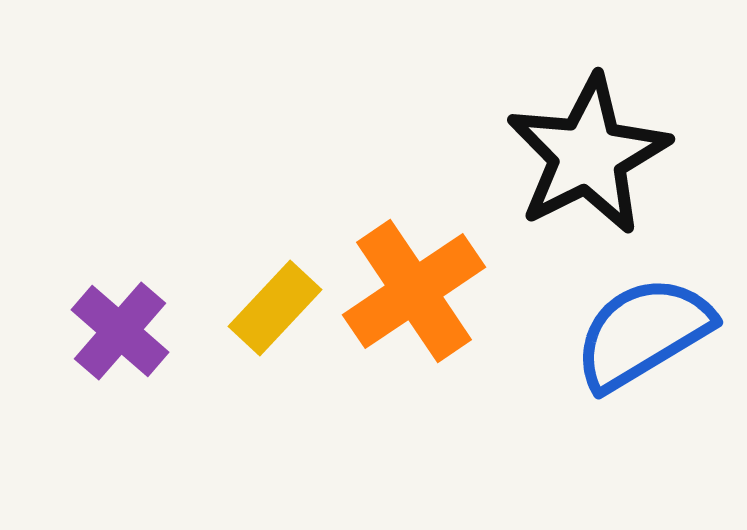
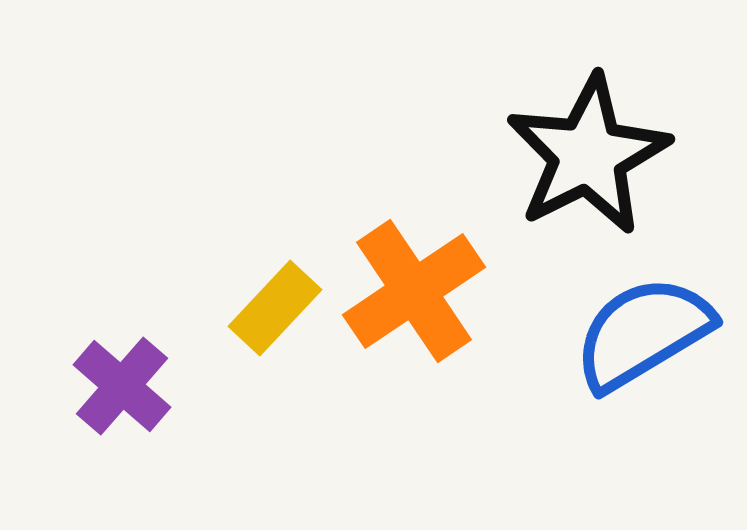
purple cross: moved 2 px right, 55 px down
